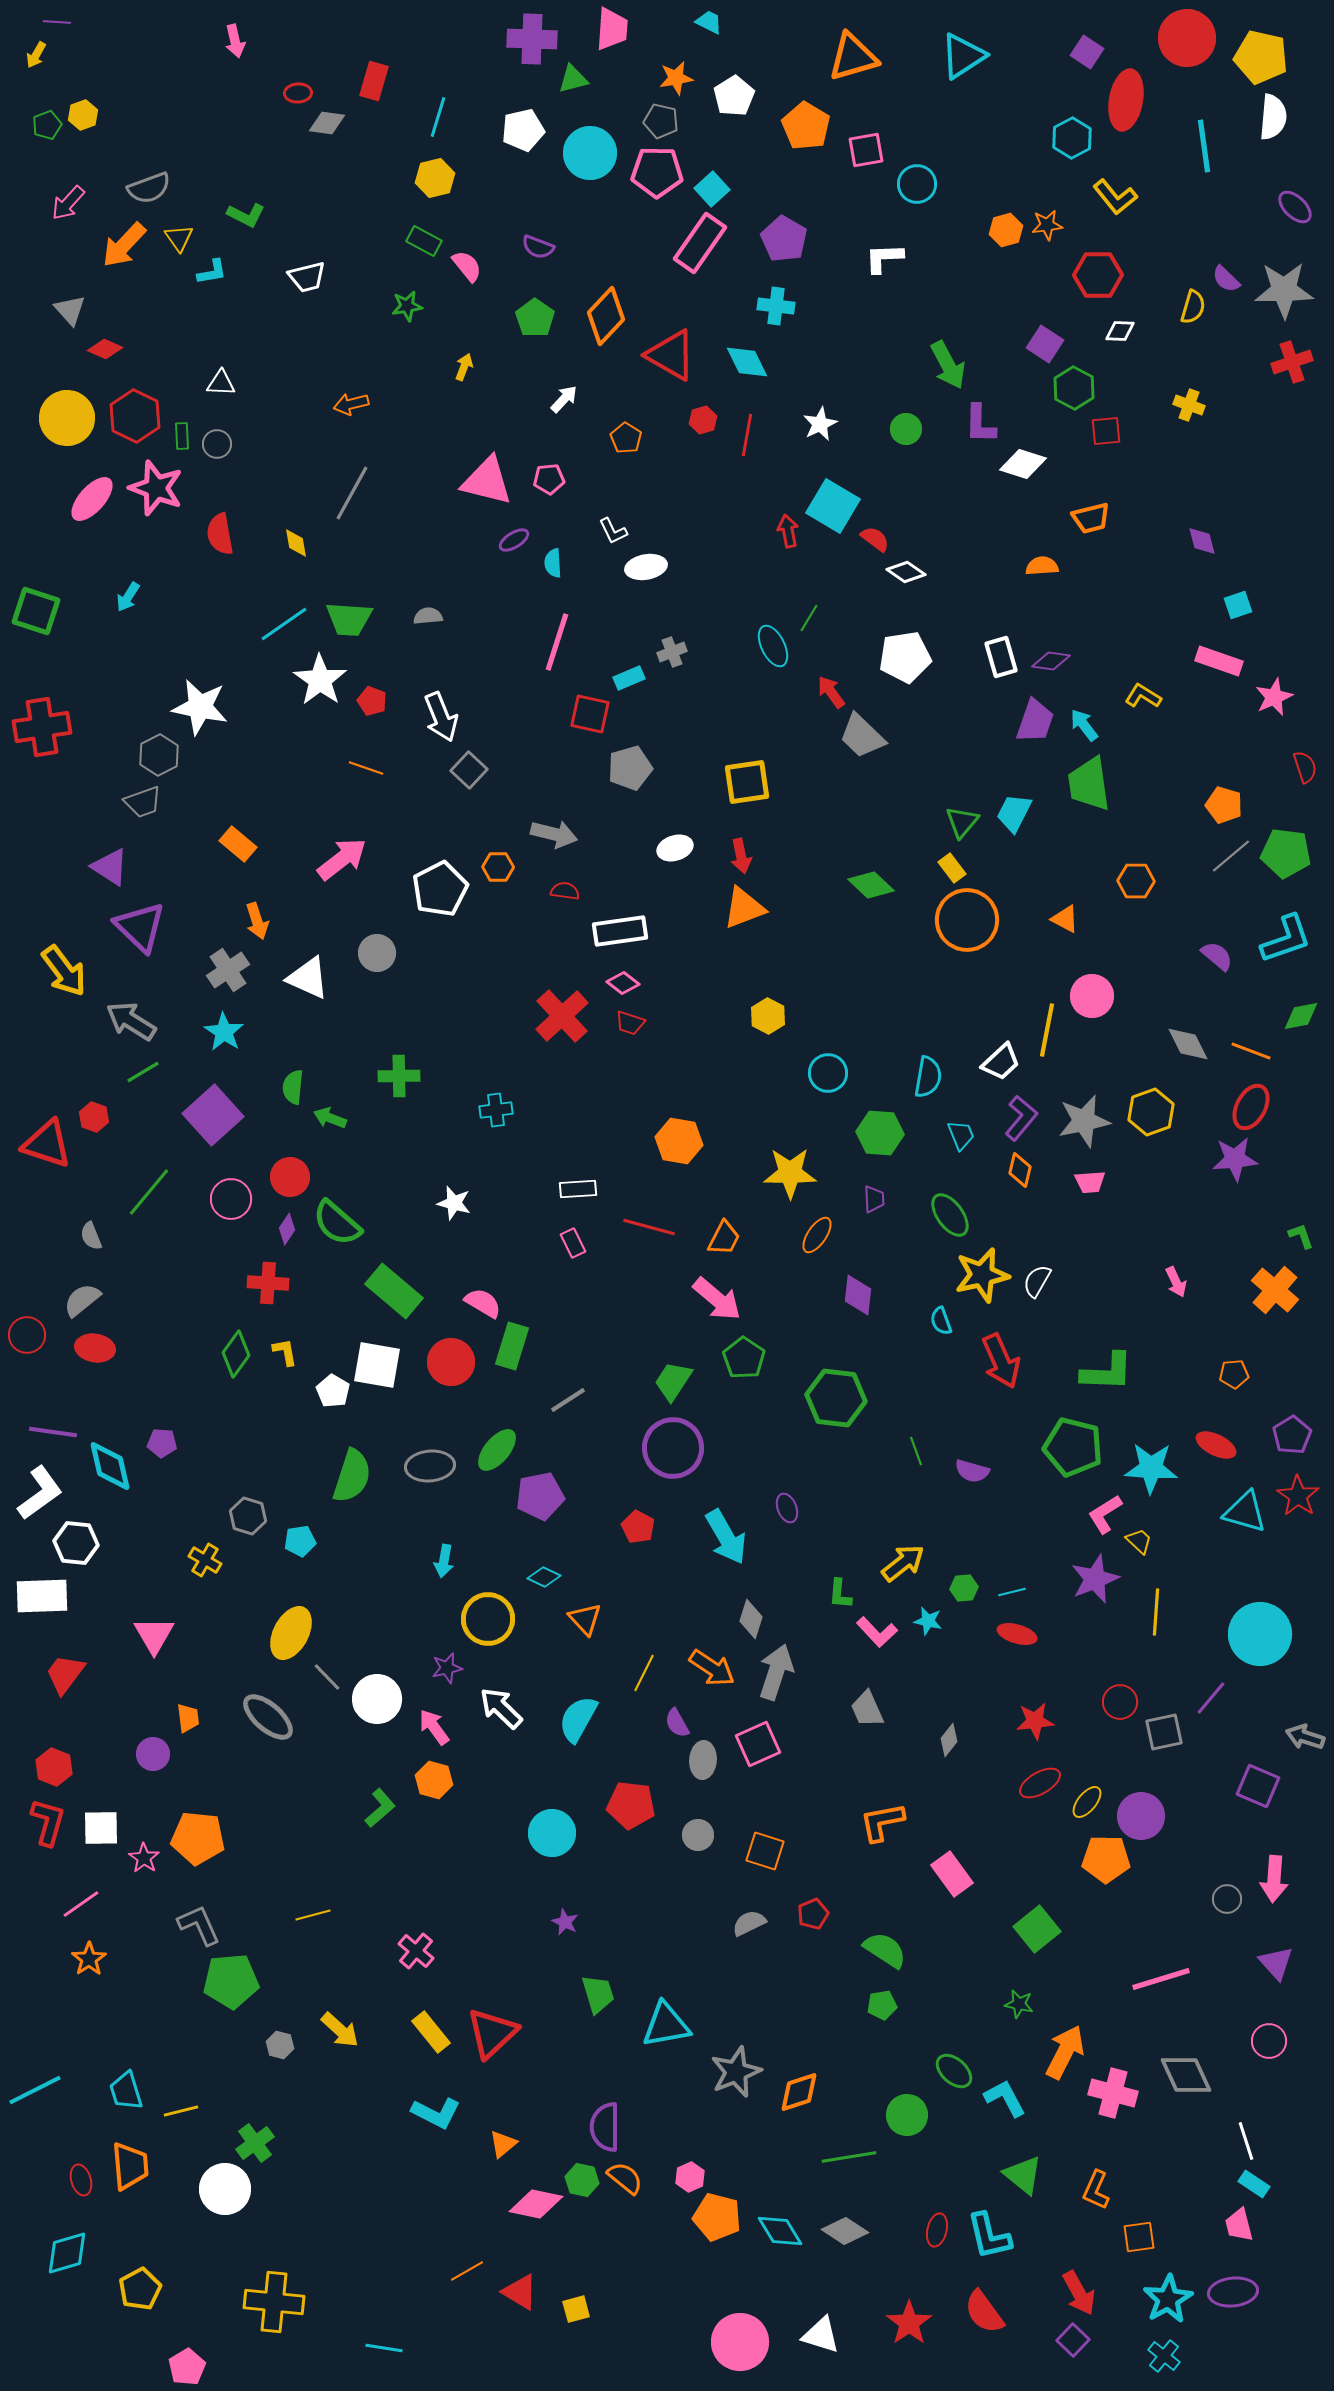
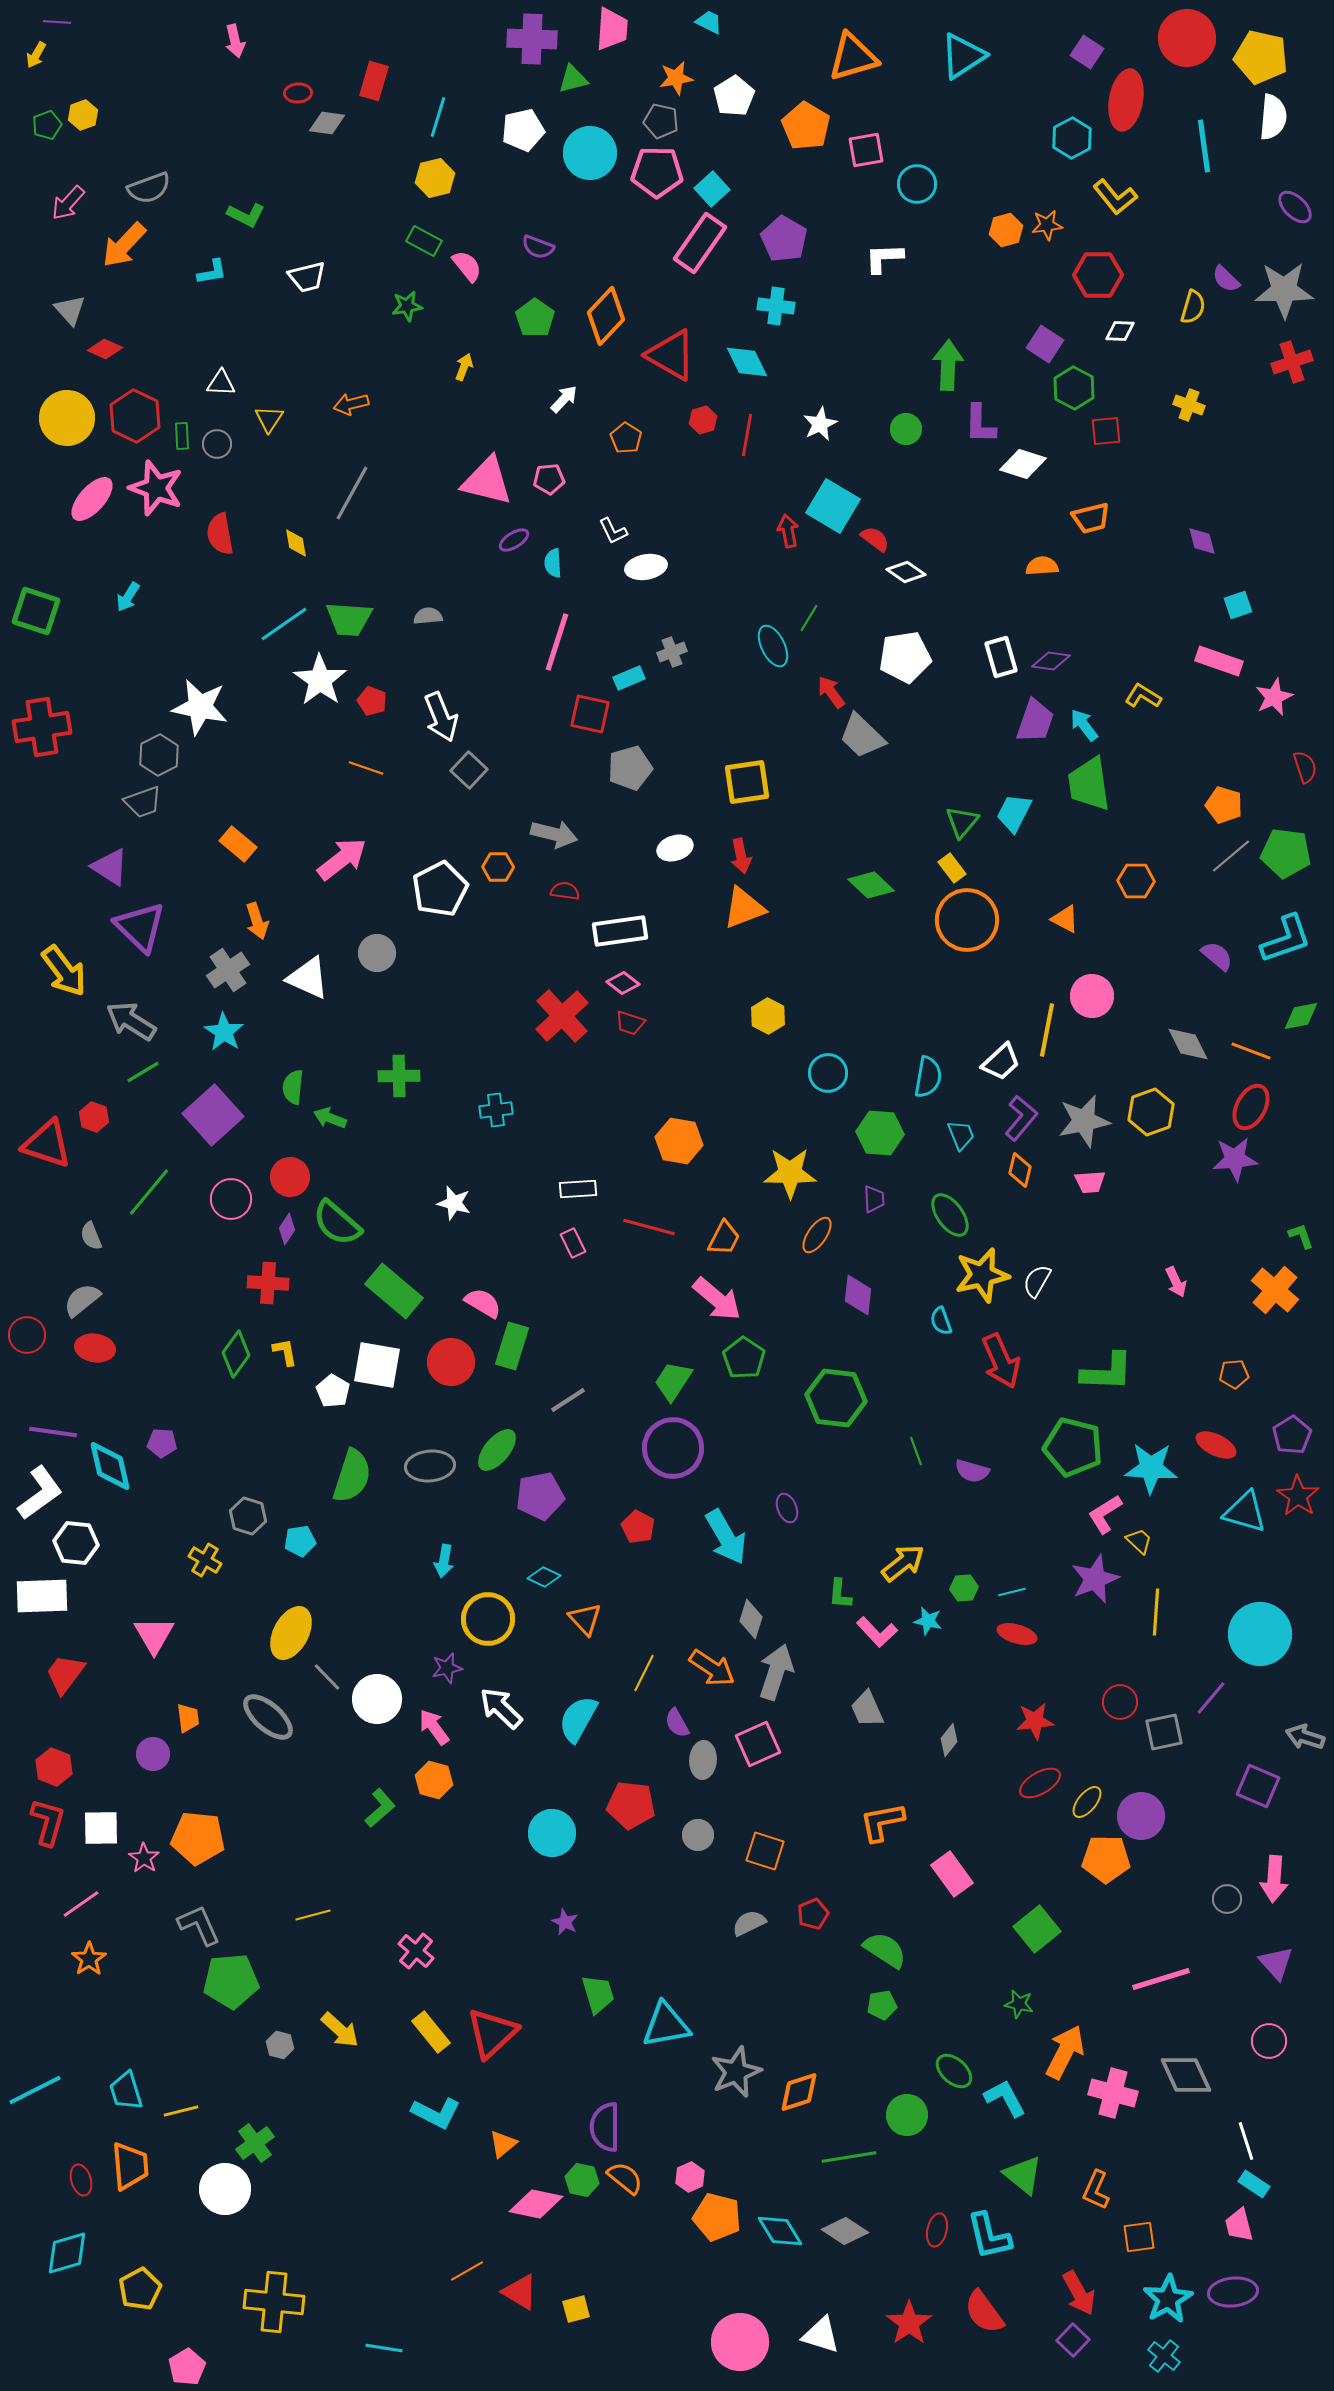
yellow triangle at (179, 238): moved 90 px right, 181 px down; rotated 8 degrees clockwise
green arrow at (948, 365): rotated 150 degrees counterclockwise
